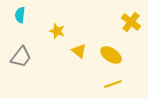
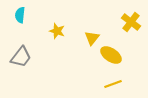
yellow triangle: moved 13 px right, 13 px up; rotated 28 degrees clockwise
